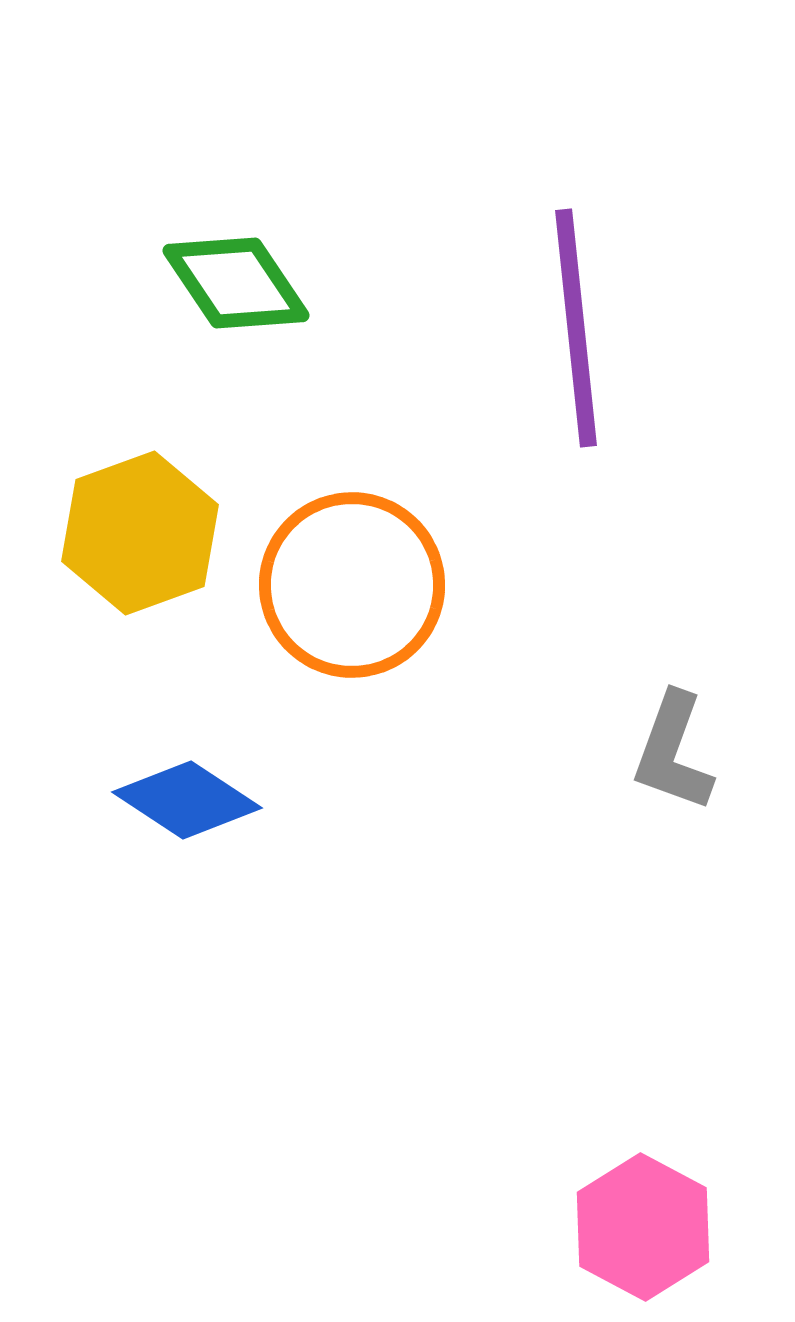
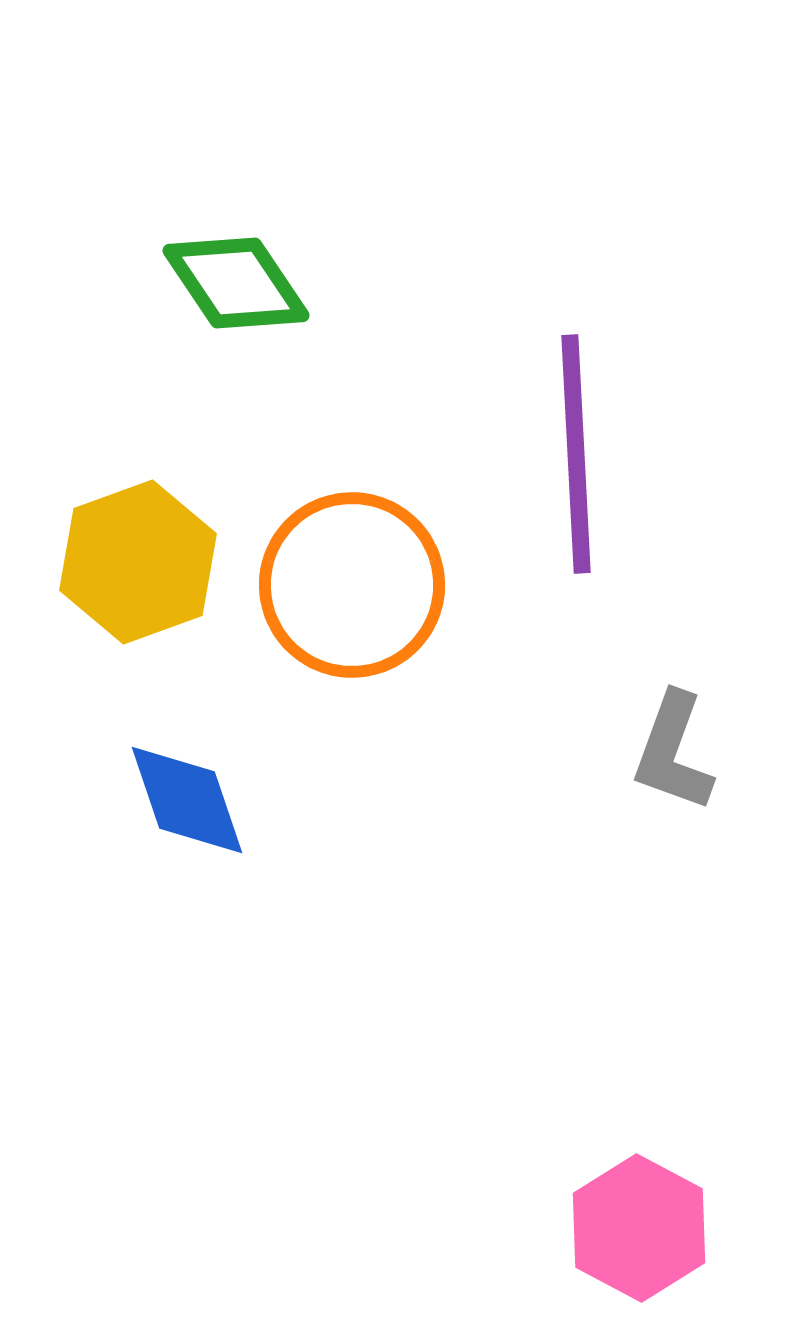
purple line: moved 126 px down; rotated 3 degrees clockwise
yellow hexagon: moved 2 px left, 29 px down
blue diamond: rotated 38 degrees clockwise
pink hexagon: moved 4 px left, 1 px down
